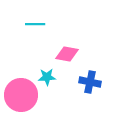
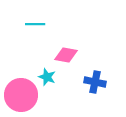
pink diamond: moved 1 px left, 1 px down
cyan star: rotated 24 degrees clockwise
blue cross: moved 5 px right
